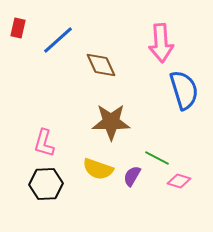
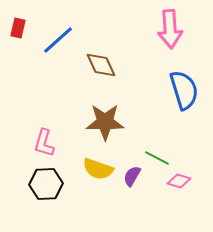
pink arrow: moved 9 px right, 14 px up
brown star: moved 6 px left
